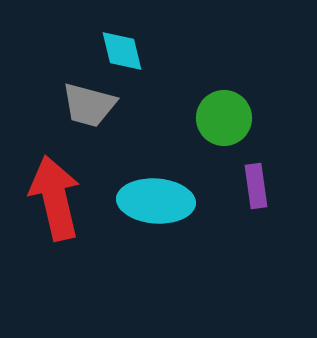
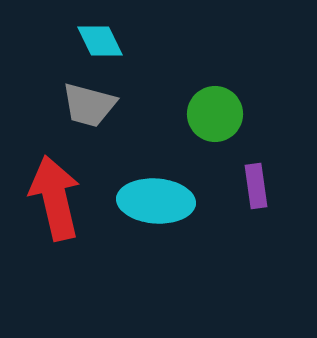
cyan diamond: moved 22 px left, 10 px up; rotated 12 degrees counterclockwise
green circle: moved 9 px left, 4 px up
